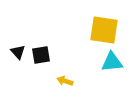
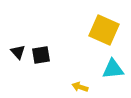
yellow square: rotated 16 degrees clockwise
cyan triangle: moved 1 px right, 7 px down
yellow arrow: moved 15 px right, 6 px down
